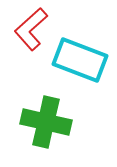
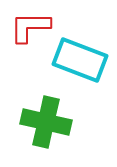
red L-shape: moved 1 px left, 2 px up; rotated 42 degrees clockwise
